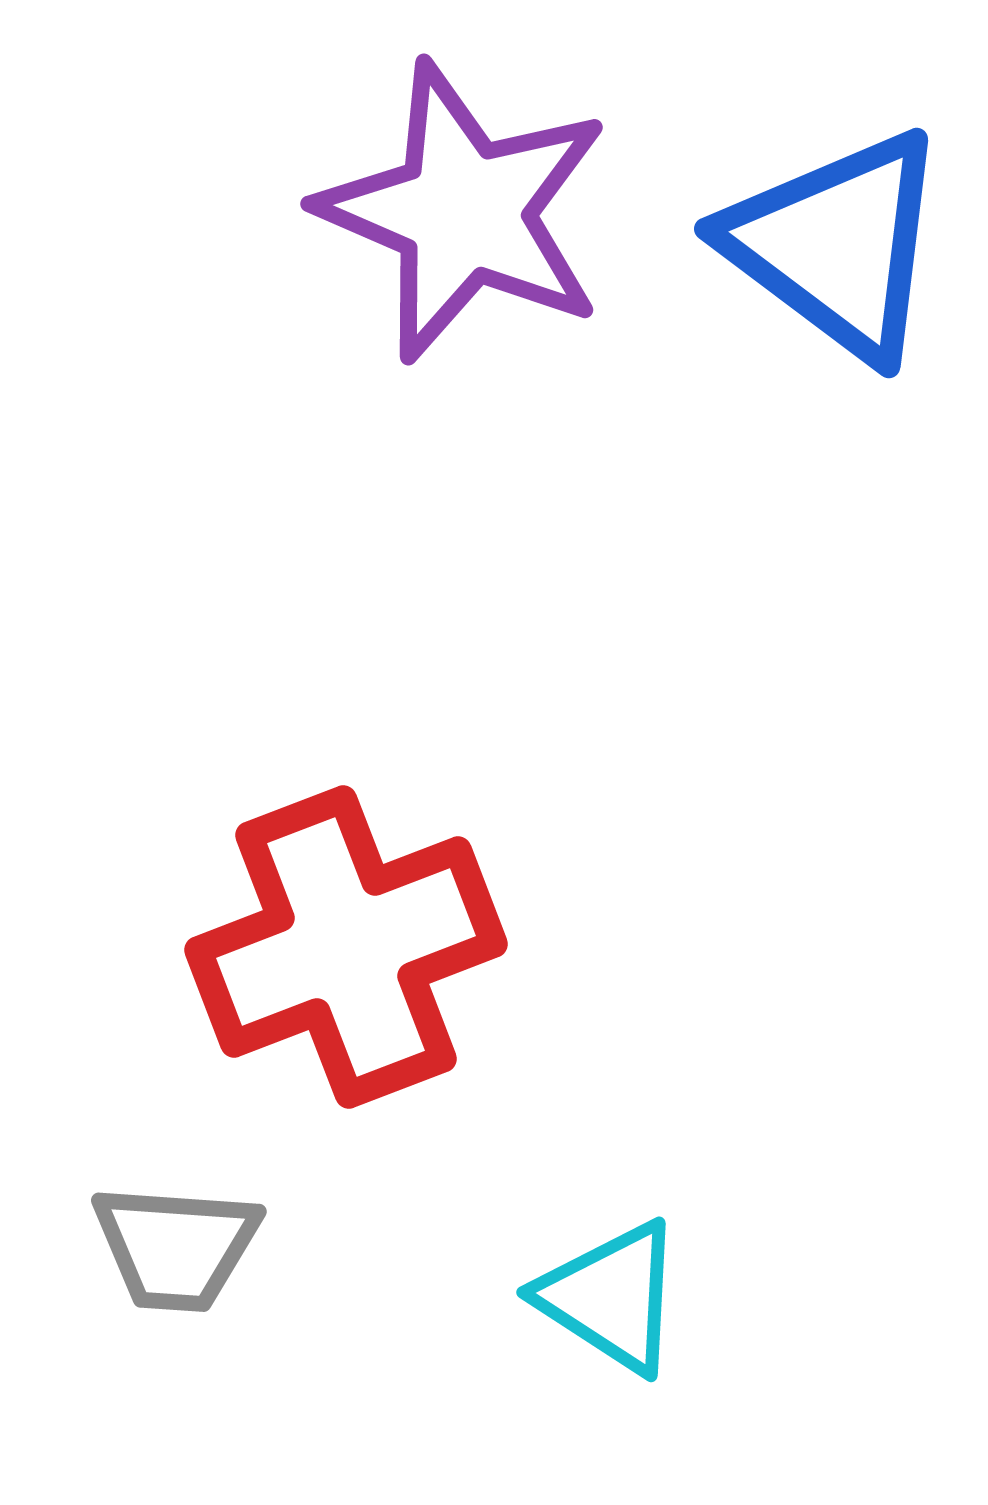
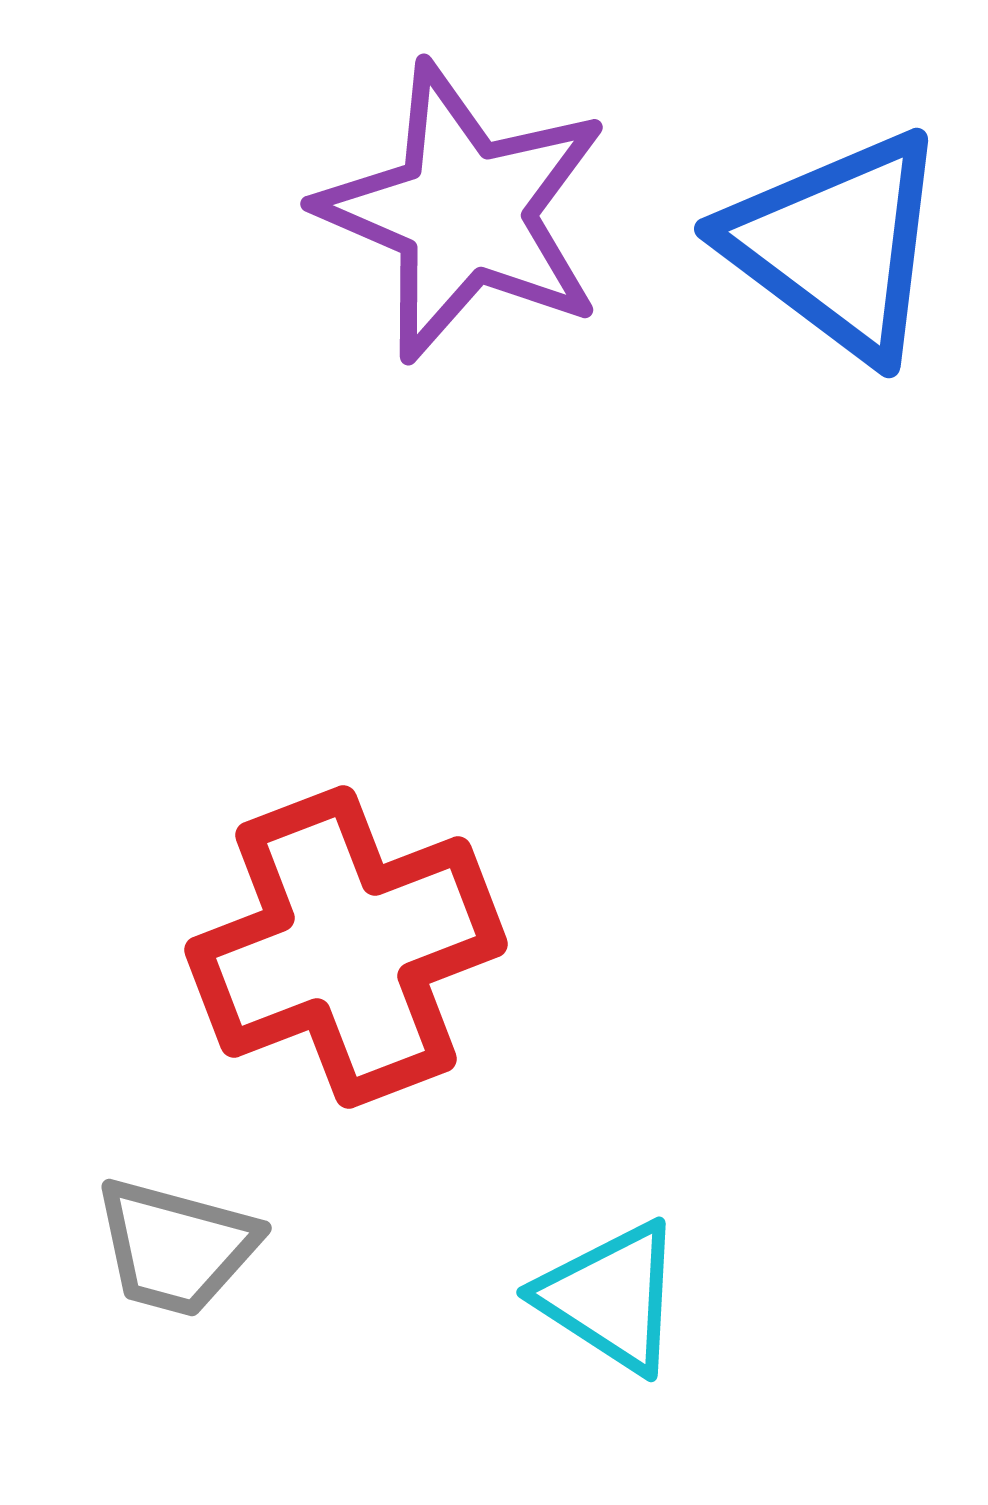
gray trapezoid: rotated 11 degrees clockwise
